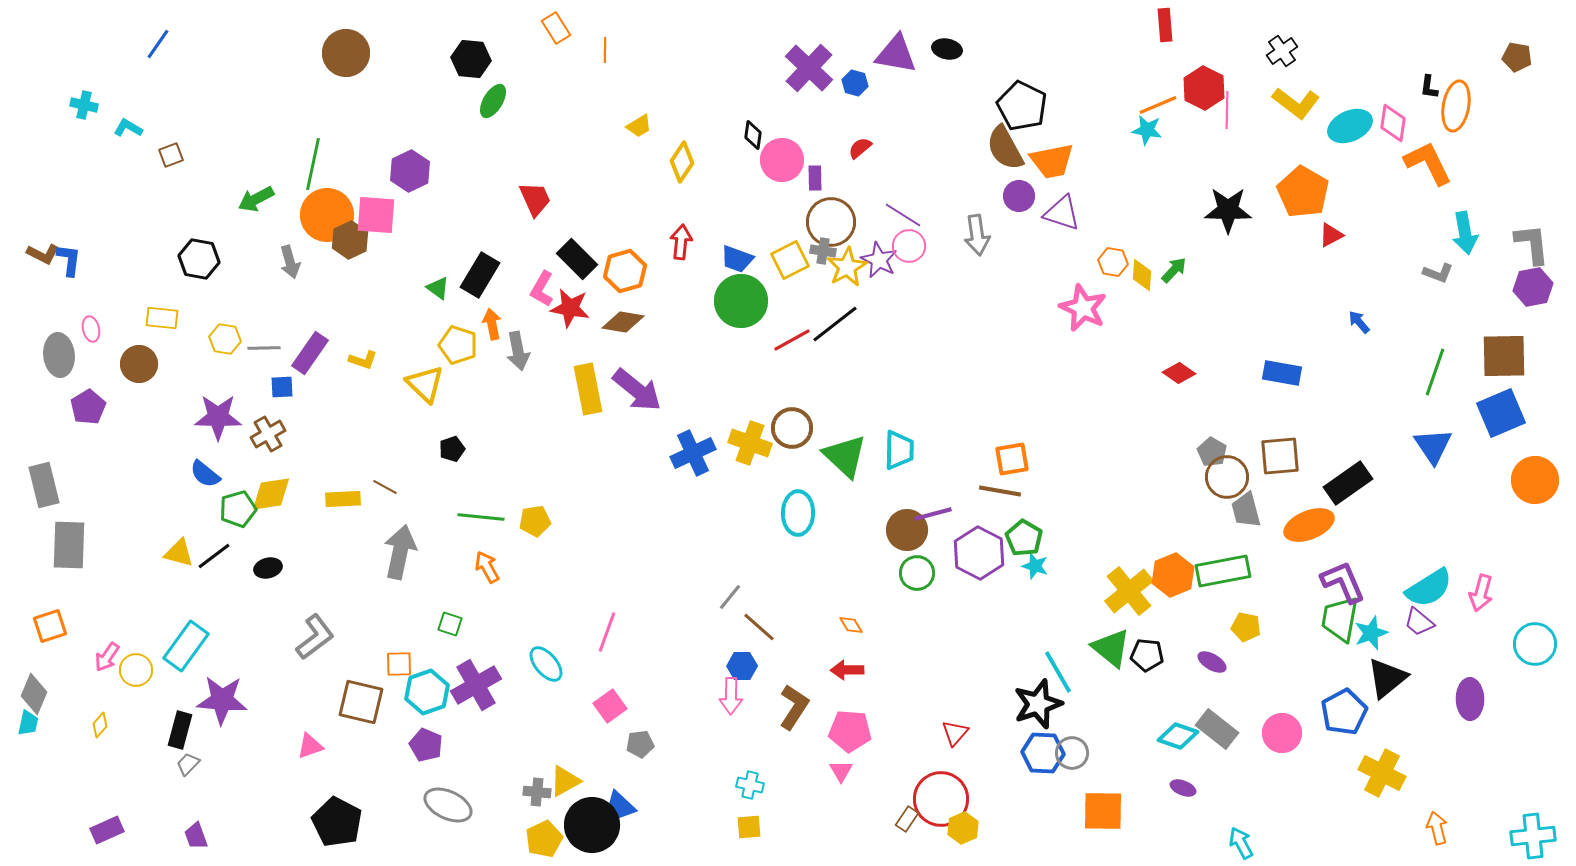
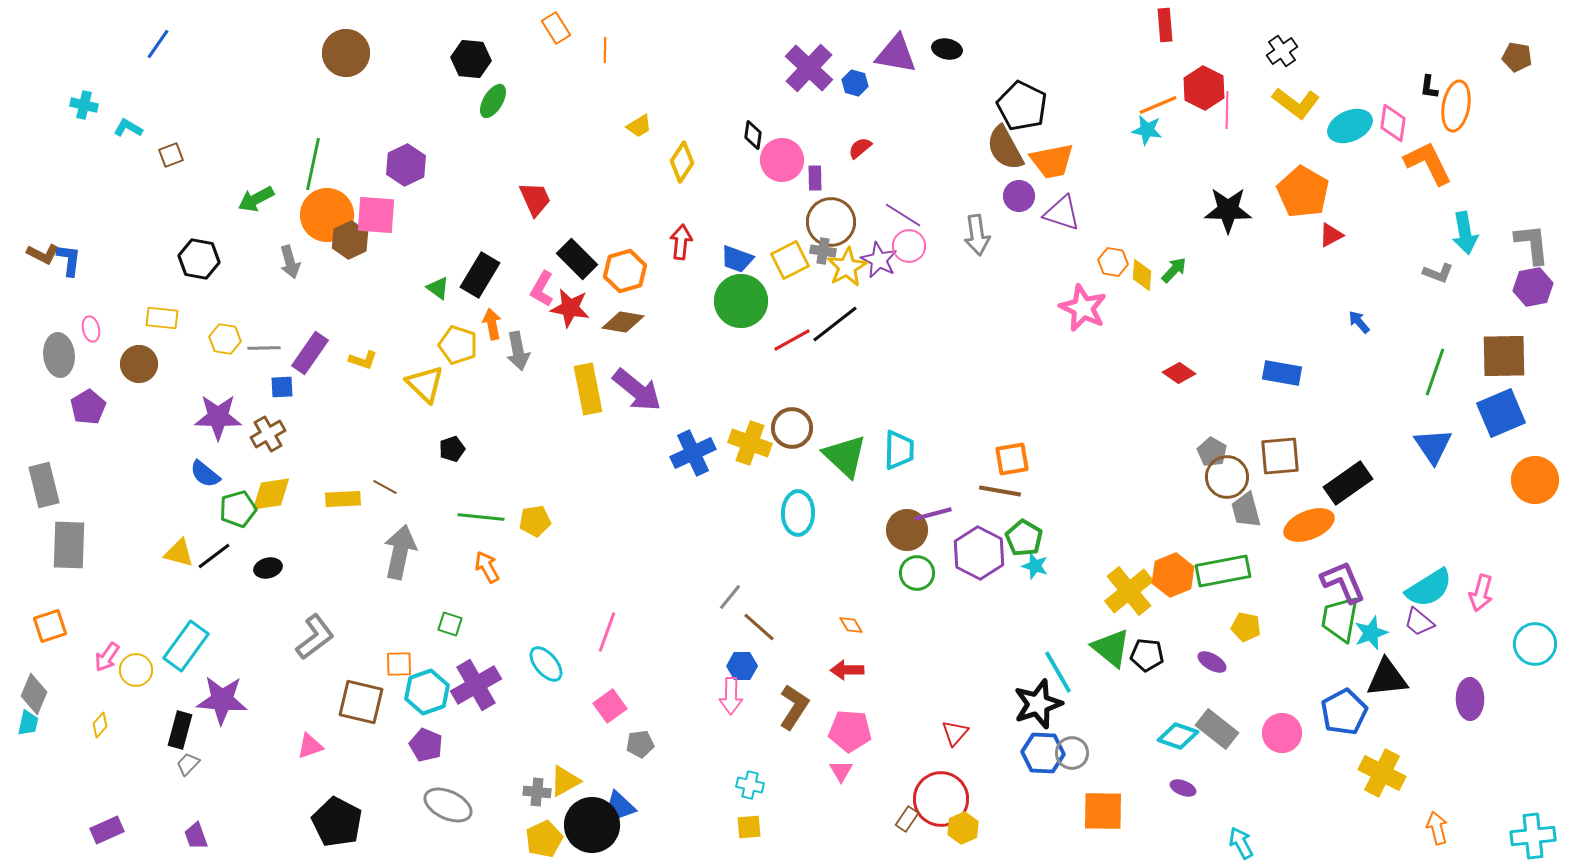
purple hexagon at (410, 171): moved 4 px left, 6 px up
black triangle at (1387, 678): rotated 33 degrees clockwise
